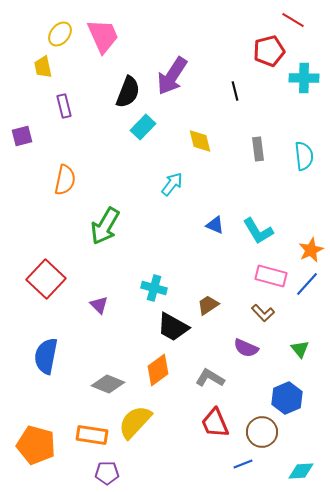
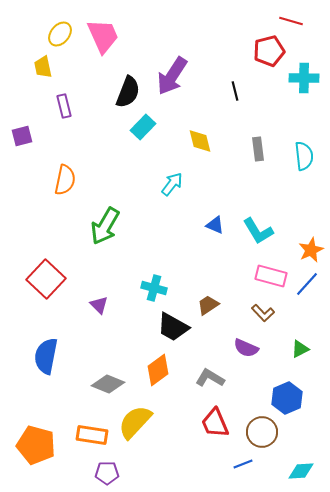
red line at (293, 20): moved 2 px left, 1 px down; rotated 15 degrees counterclockwise
green triangle at (300, 349): rotated 42 degrees clockwise
